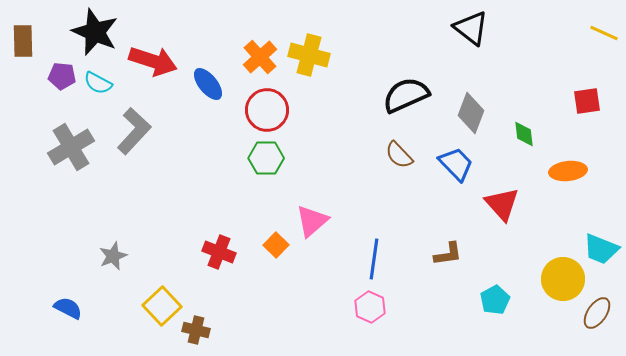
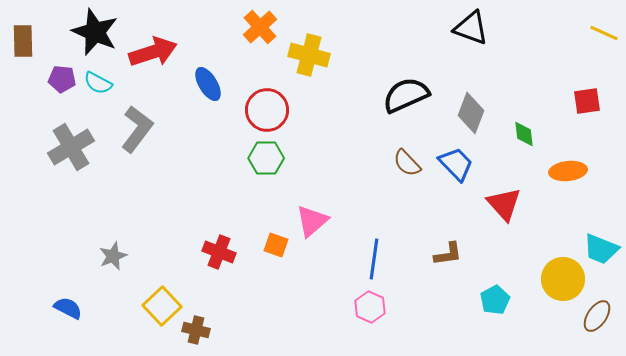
black triangle: rotated 18 degrees counterclockwise
orange cross: moved 30 px up
red arrow: moved 9 px up; rotated 36 degrees counterclockwise
purple pentagon: moved 3 px down
blue ellipse: rotated 8 degrees clockwise
gray L-shape: moved 3 px right, 2 px up; rotated 6 degrees counterclockwise
brown semicircle: moved 8 px right, 8 px down
red triangle: moved 2 px right
orange square: rotated 25 degrees counterclockwise
brown ellipse: moved 3 px down
